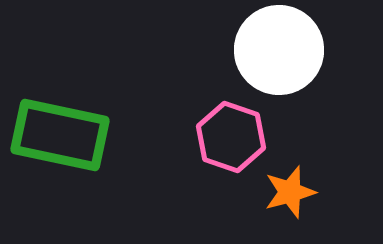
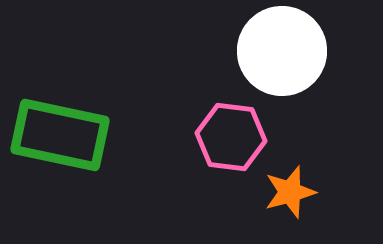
white circle: moved 3 px right, 1 px down
pink hexagon: rotated 12 degrees counterclockwise
